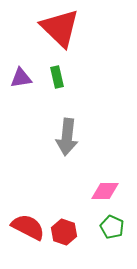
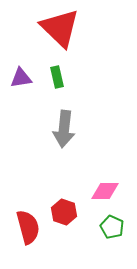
gray arrow: moved 3 px left, 8 px up
red semicircle: rotated 48 degrees clockwise
red hexagon: moved 20 px up
